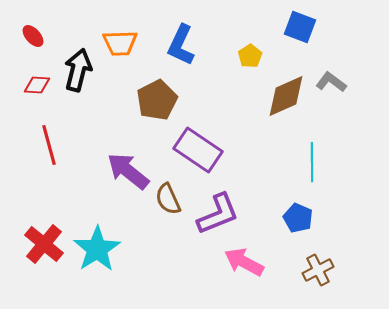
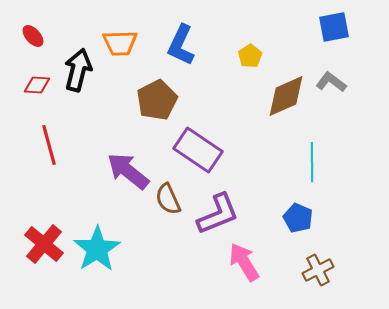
blue square: moved 34 px right; rotated 32 degrees counterclockwise
pink arrow: rotated 30 degrees clockwise
